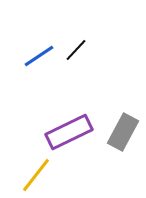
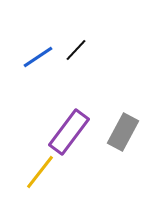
blue line: moved 1 px left, 1 px down
purple rectangle: rotated 27 degrees counterclockwise
yellow line: moved 4 px right, 3 px up
